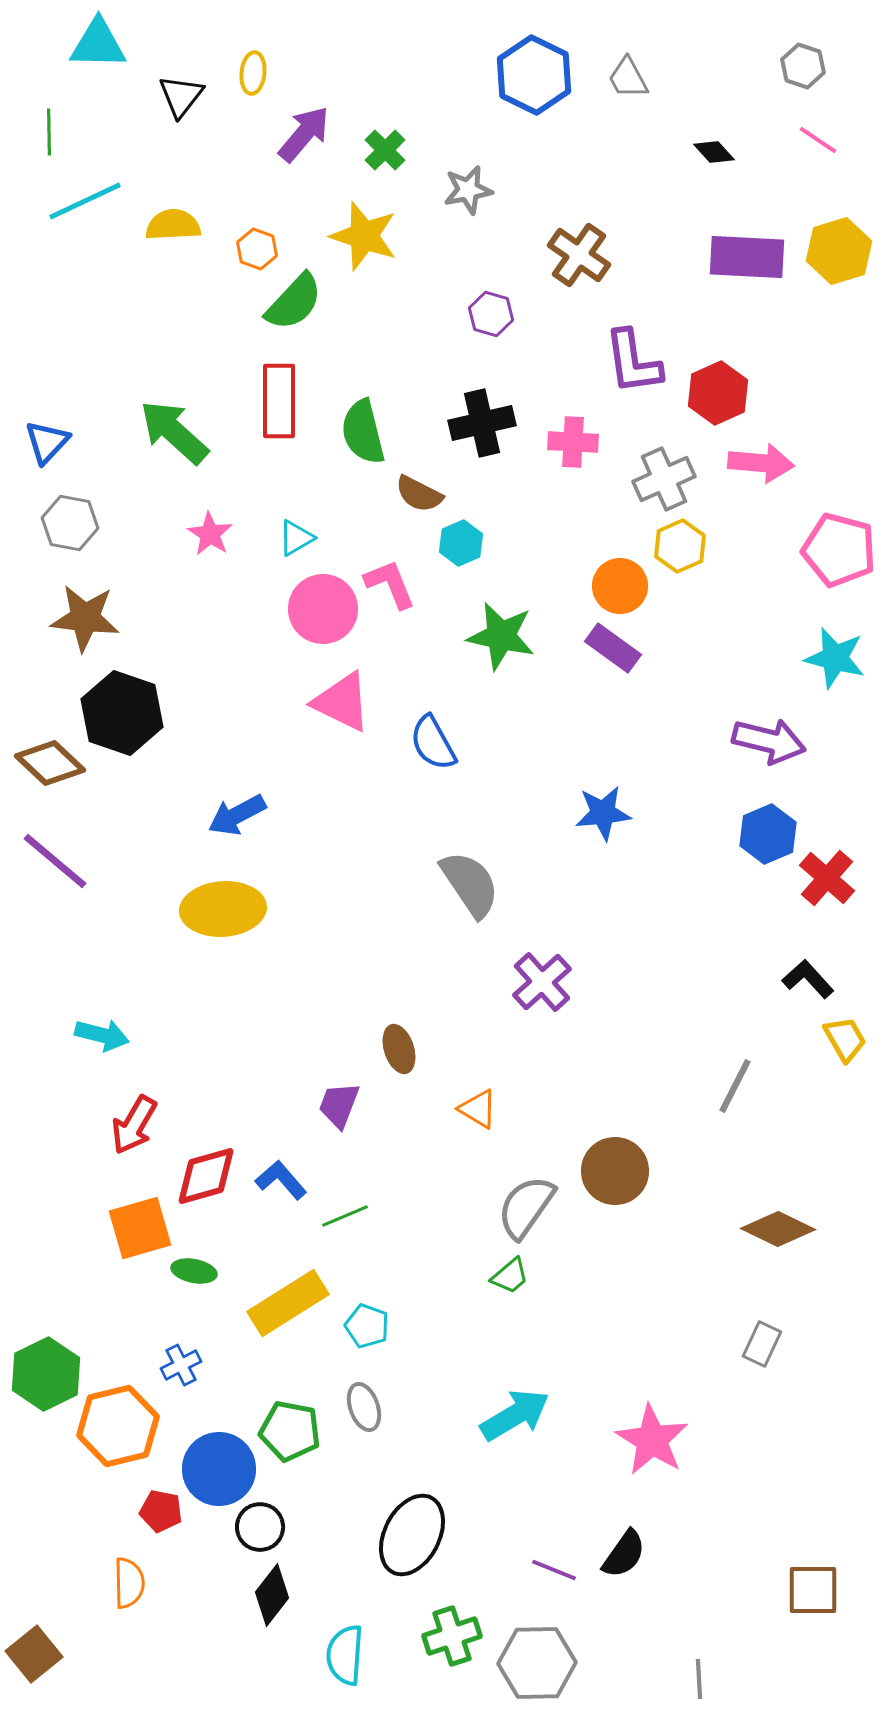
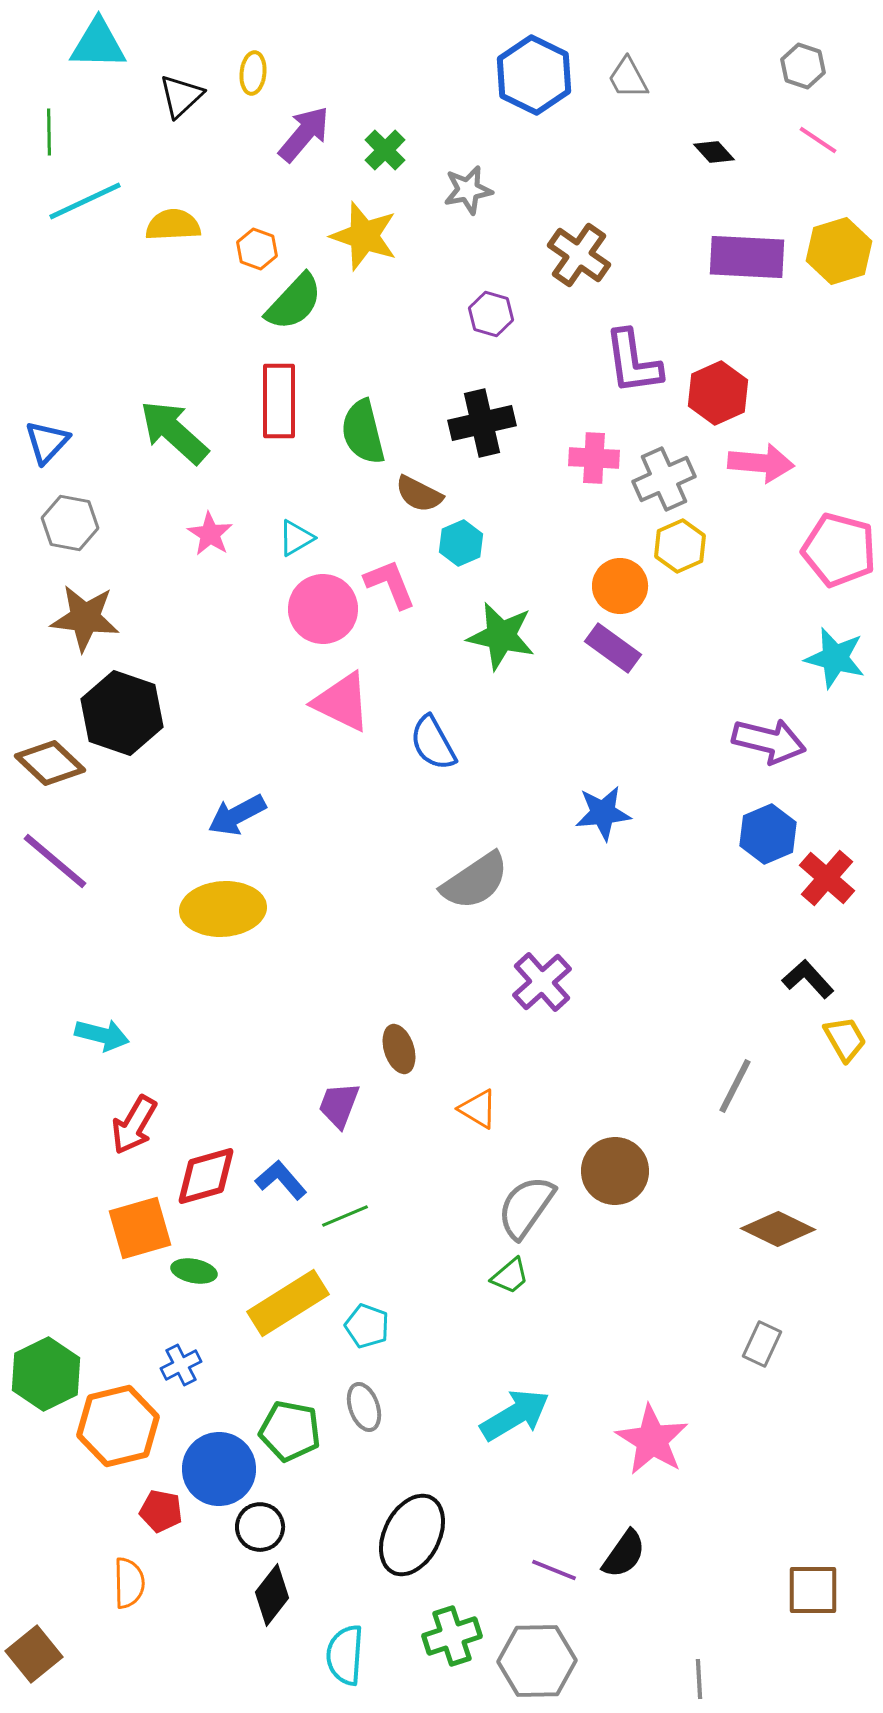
black triangle at (181, 96): rotated 9 degrees clockwise
pink cross at (573, 442): moved 21 px right, 16 px down
gray semicircle at (470, 884): moved 5 px right, 3 px up; rotated 90 degrees clockwise
gray hexagon at (537, 1663): moved 2 px up
